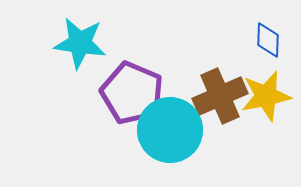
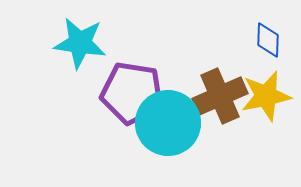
purple pentagon: rotated 14 degrees counterclockwise
cyan circle: moved 2 px left, 7 px up
